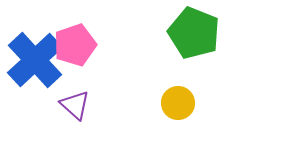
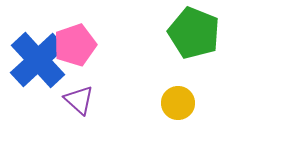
blue cross: moved 3 px right
purple triangle: moved 4 px right, 5 px up
